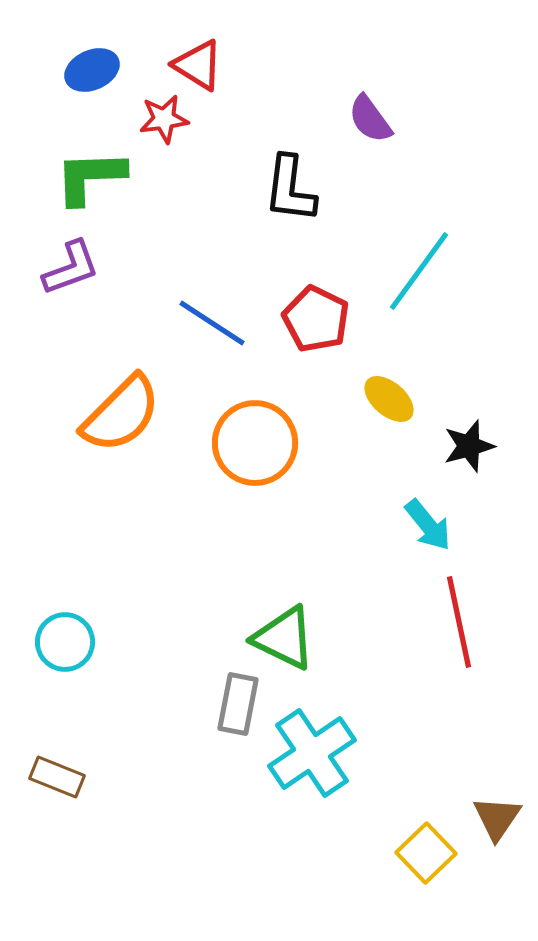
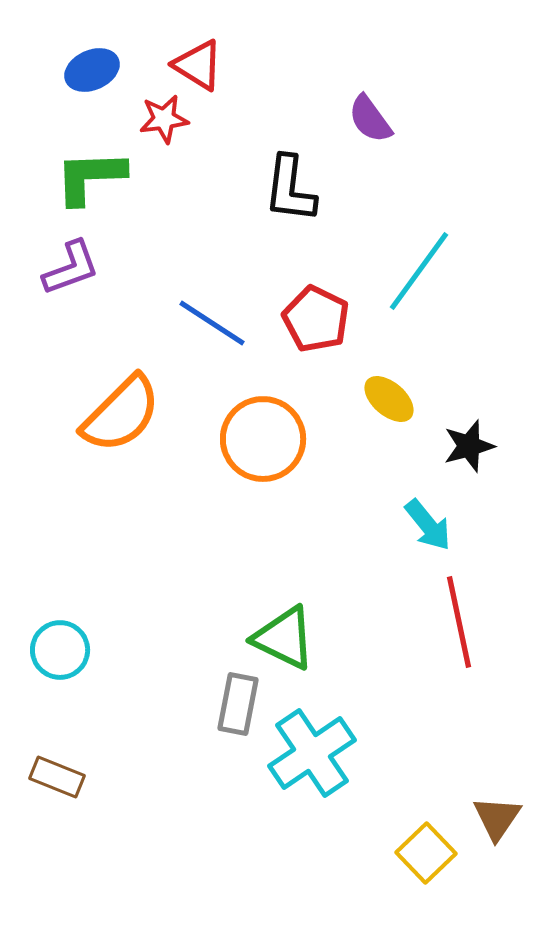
orange circle: moved 8 px right, 4 px up
cyan circle: moved 5 px left, 8 px down
